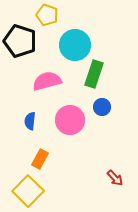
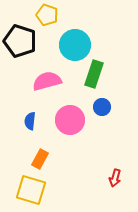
red arrow: rotated 60 degrees clockwise
yellow square: moved 3 px right, 1 px up; rotated 28 degrees counterclockwise
